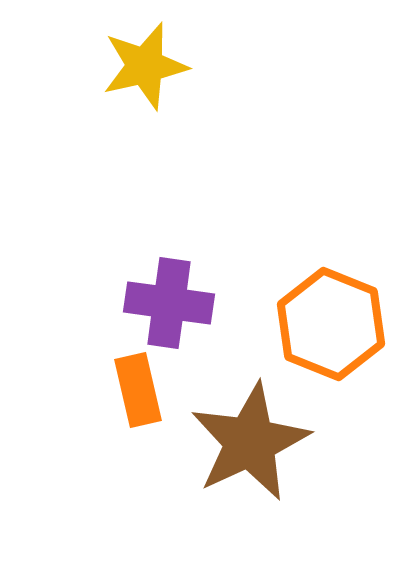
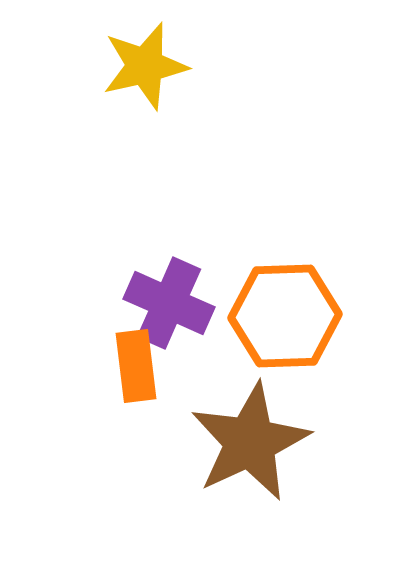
purple cross: rotated 16 degrees clockwise
orange hexagon: moved 46 px left, 8 px up; rotated 24 degrees counterclockwise
orange rectangle: moved 2 px left, 24 px up; rotated 6 degrees clockwise
